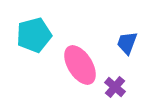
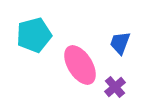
blue trapezoid: moved 7 px left
purple cross: rotated 10 degrees clockwise
